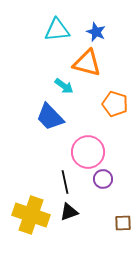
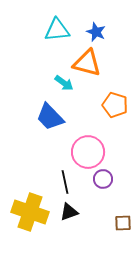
cyan arrow: moved 3 px up
orange pentagon: moved 1 px down
yellow cross: moved 1 px left, 3 px up
